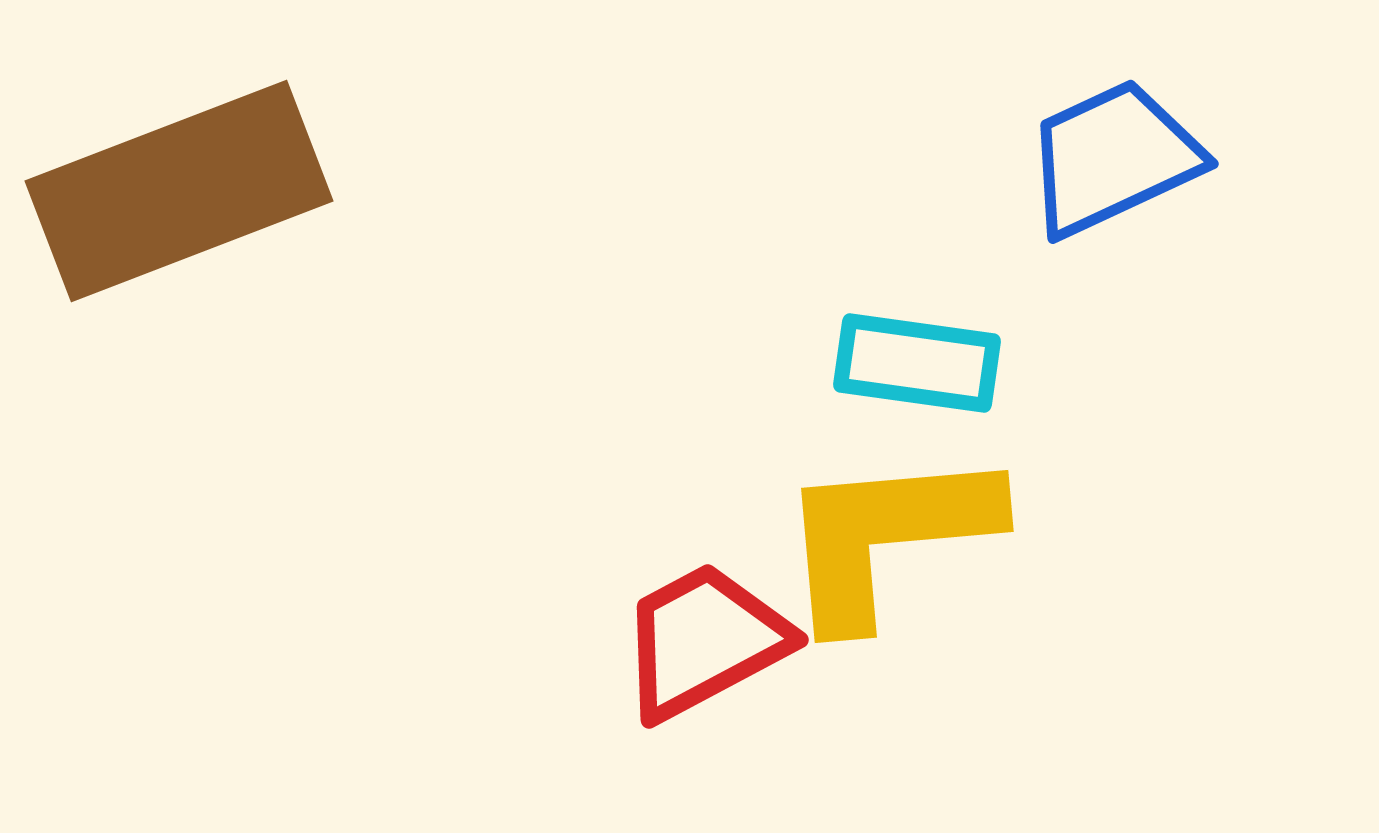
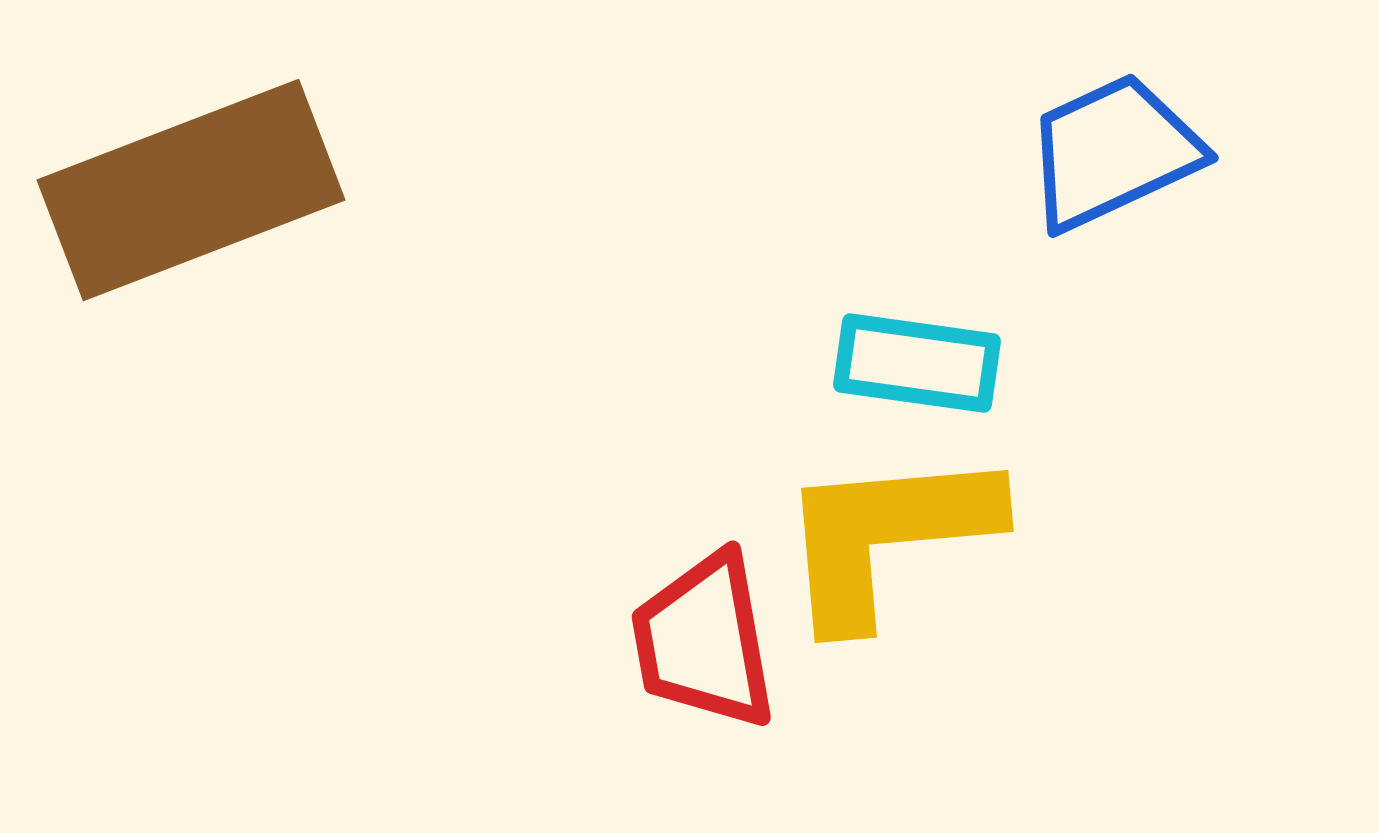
blue trapezoid: moved 6 px up
brown rectangle: moved 12 px right, 1 px up
red trapezoid: rotated 72 degrees counterclockwise
